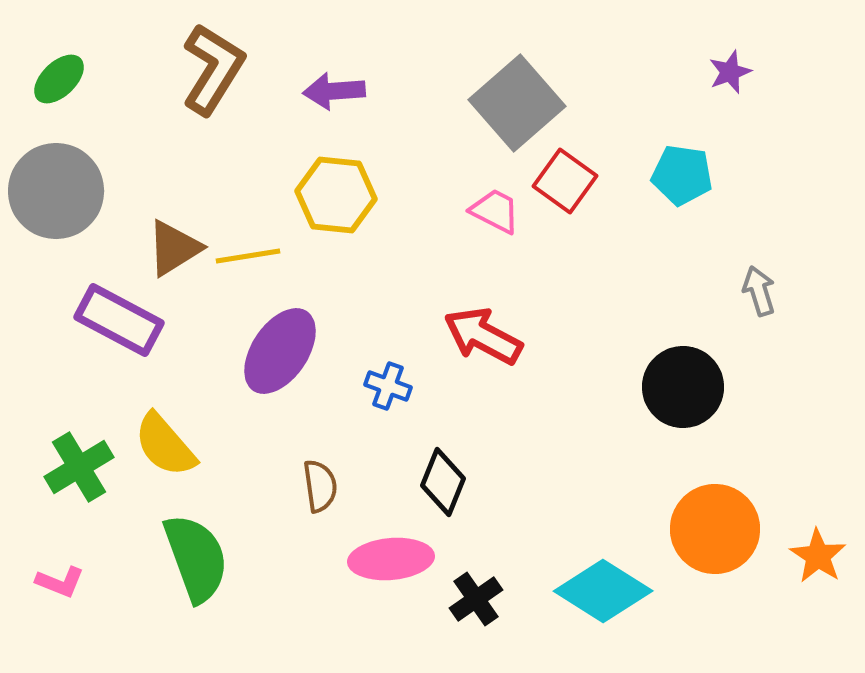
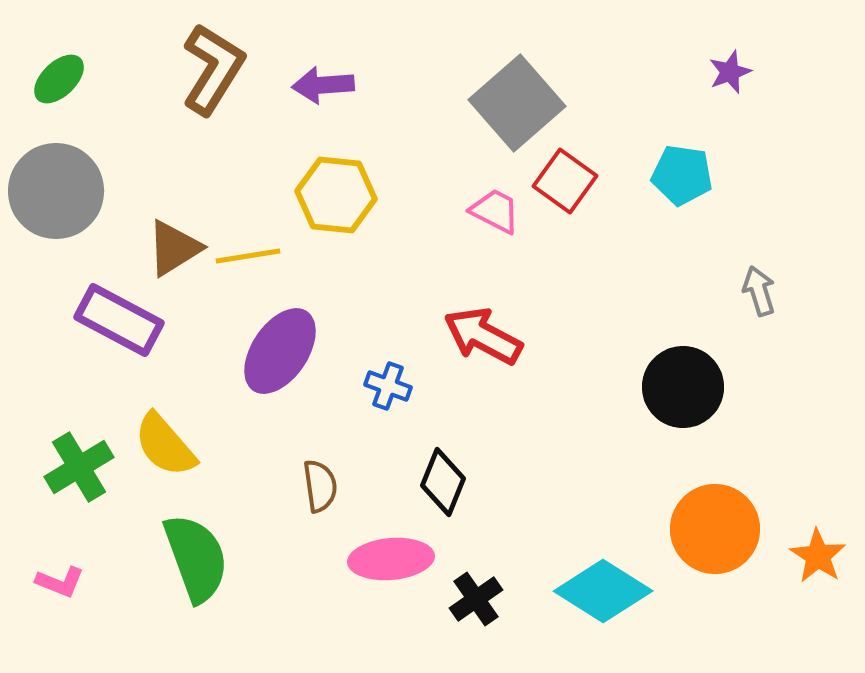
purple arrow: moved 11 px left, 6 px up
